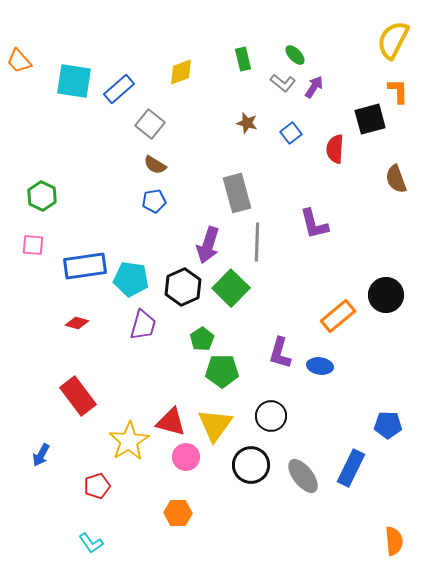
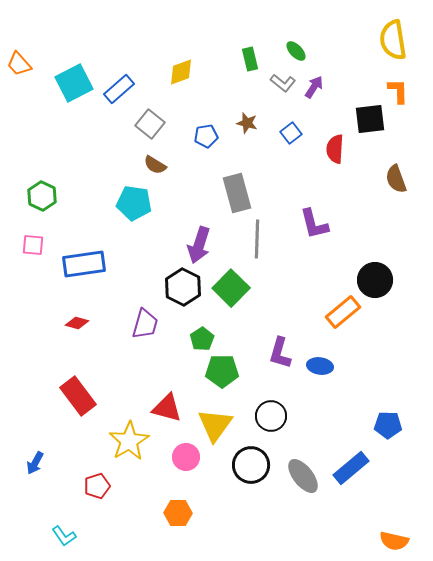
yellow semicircle at (393, 40): rotated 36 degrees counterclockwise
green ellipse at (295, 55): moved 1 px right, 4 px up
green rectangle at (243, 59): moved 7 px right
orange trapezoid at (19, 61): moved 3 px down
cyan square at (74, 81): moved 2 px down; rotated 36 degrees counterclockwise
black square at (370, 119): rotated 8 degrees clockwise
blue pentagon at (154, 201): moved 52 px right, 65 px up
gray line at (257, 242): moved 3 px up
purple arrow at (208, 245): moved 9 px left
blue rectangle at (85, 266): moved 1 px left, 2 px up
cyan pentagon at (131, 279): moved 3 px right, 76 px up
black hexagon at (183, 287): rotated 9 degrees counterclockwise
black circle at (386, 295): moved 11 px left, 15 px up
orange rectangle at (338, 316): moved 5 px right, 4 px up
purple trapezoid at (143, 325): moved 2 px right, 1 px up
red triangle at (171, 422): moved 4 px left, 14 px up
blue arrow at (41, 455): moved 6 px left, 8 px down
blue rectangle at (351, 468): rotated 24 degrees clockwise
orange semicircle at (394, 541): rotated 108 degrees clockwise
cyan L-shape at (91, 543): moved 27 px left, 7 px up
